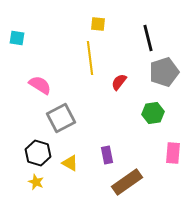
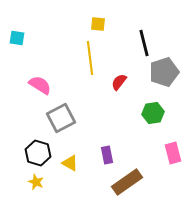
black line: moved 4 px left, 5 px down
pink rectangle: rotated 20 degrees counterclockwise
